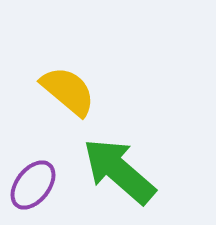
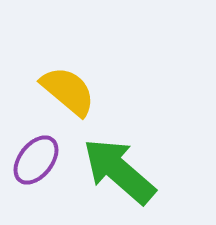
purple ellipse: moved 3 px right, 25 px up
